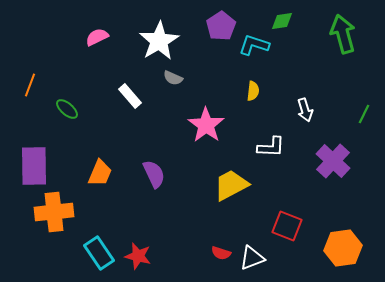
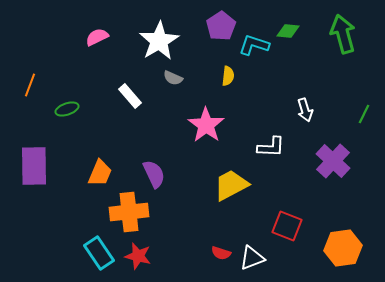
green diamond: moved 6 px right, 10 px down; rotated 15 degrees clockwise
yellow semicircle: moved 25 px left, 15 px up
green ellipse: rotated 60 degrees counterclockwise
orange cross: moved 75 px right
